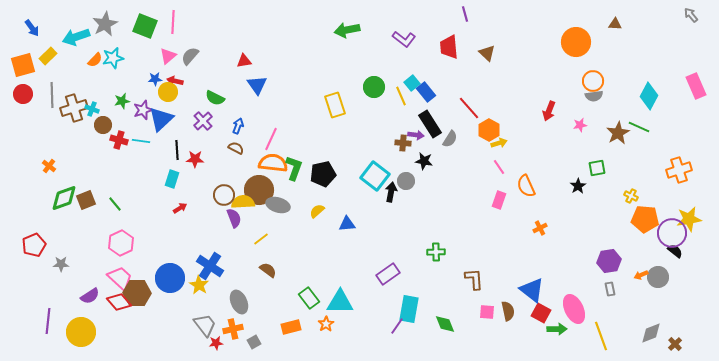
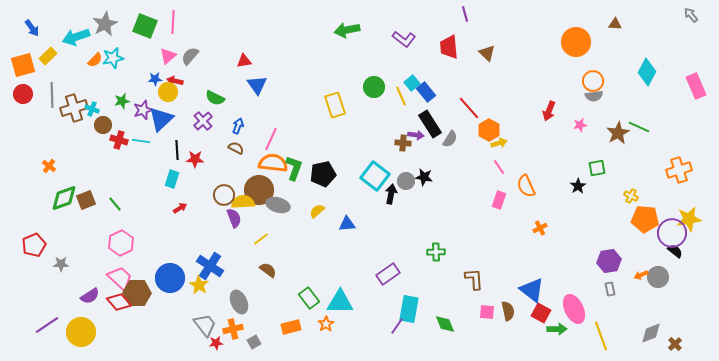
cyan diamond at (649, 96): moved 2 px left, 24 px up
black star at (424, 161): moved 16 px down
black arrow at (391, 192): moved 2 px down
purple line at (48, 321): moved 1 px left, 4 px down; rotated 50 degrees clockwise
